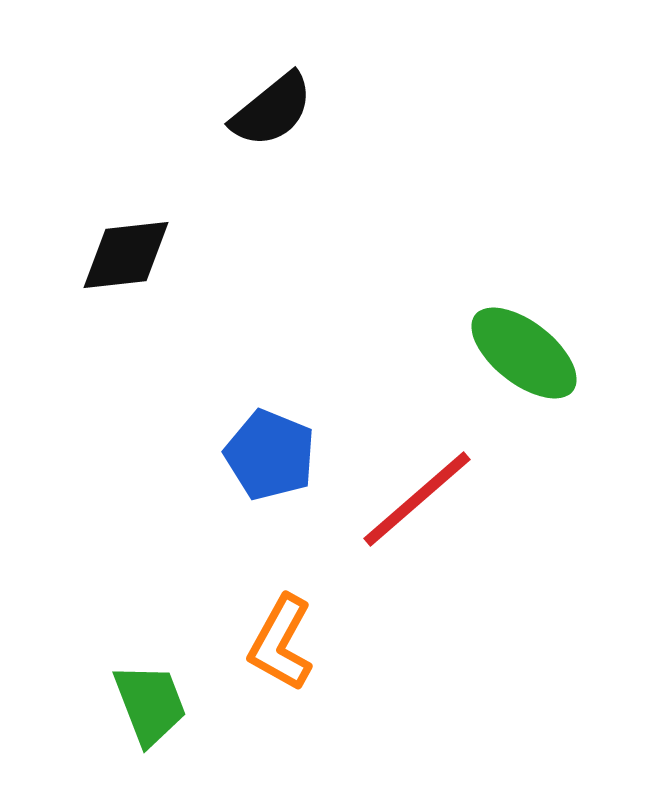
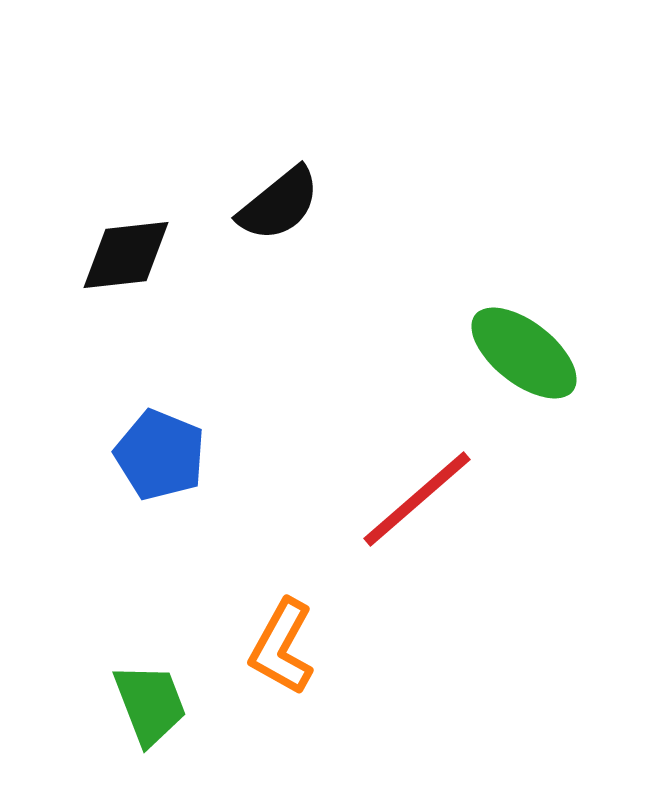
black semicircle: moved 7 px right, 94 px down
blue pentagon: moved 110 px left
orange L-shape: moved 1 px right, 4 px down
